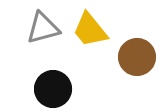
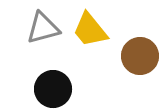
brown circle: moved 3 px right, 1 px up
